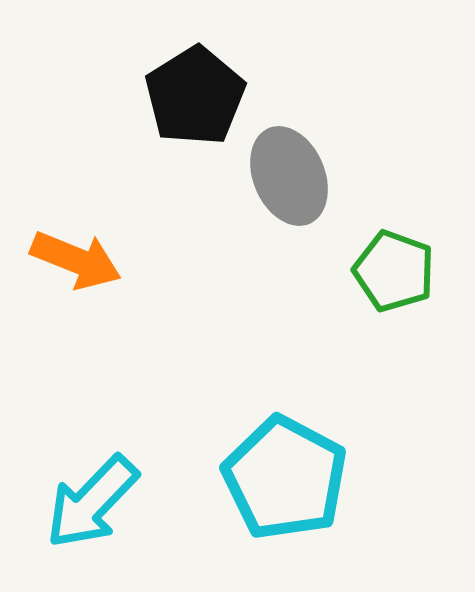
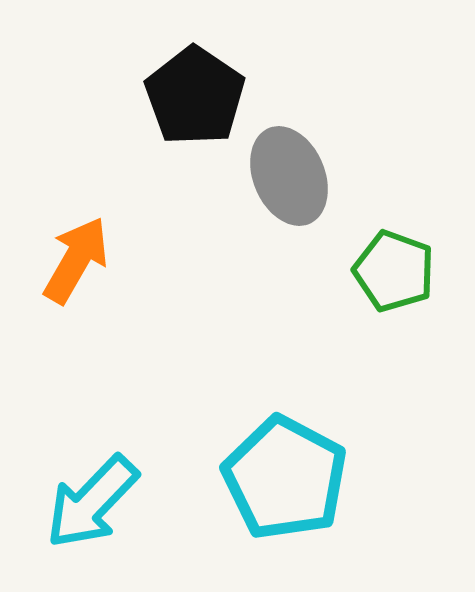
black pentagon: rotated 6 degrees counterclockwise
orange arrow: rotated 82 degrees counterclockwise
